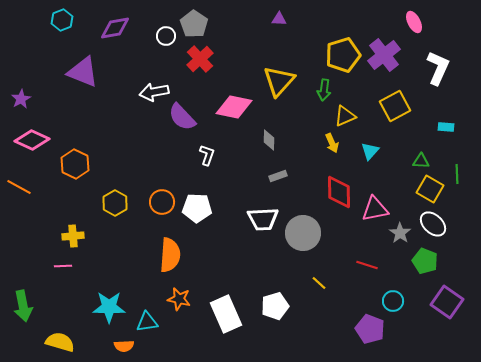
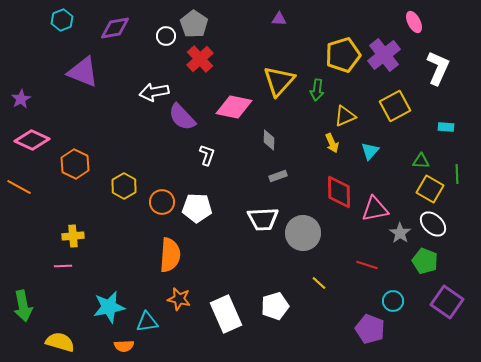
green arrow at (324, 90): moved 7 px left
yellow hexagon at (115, 203): moved 9 px right, 17 px up
cyan star at (109, 307): rotated 12 degrees counterclockwise
